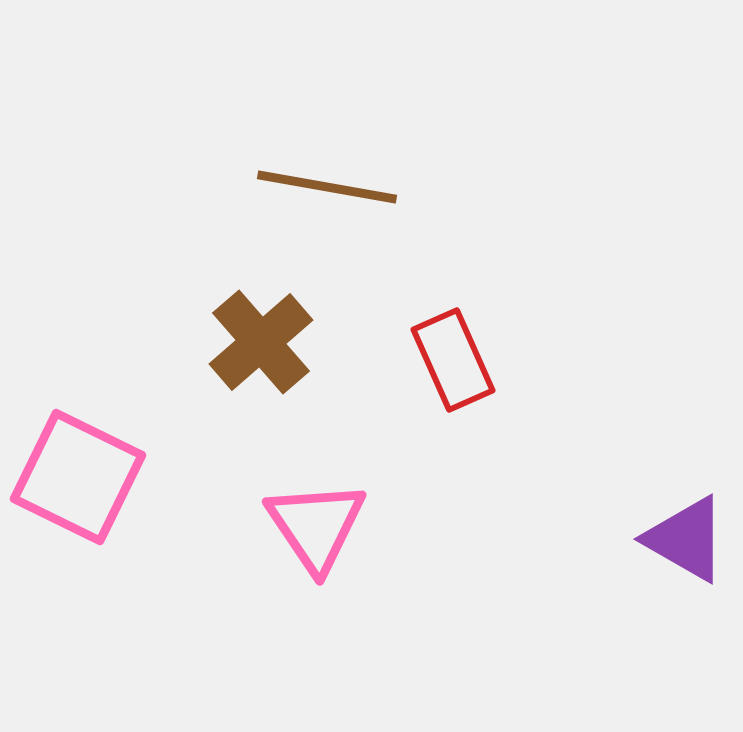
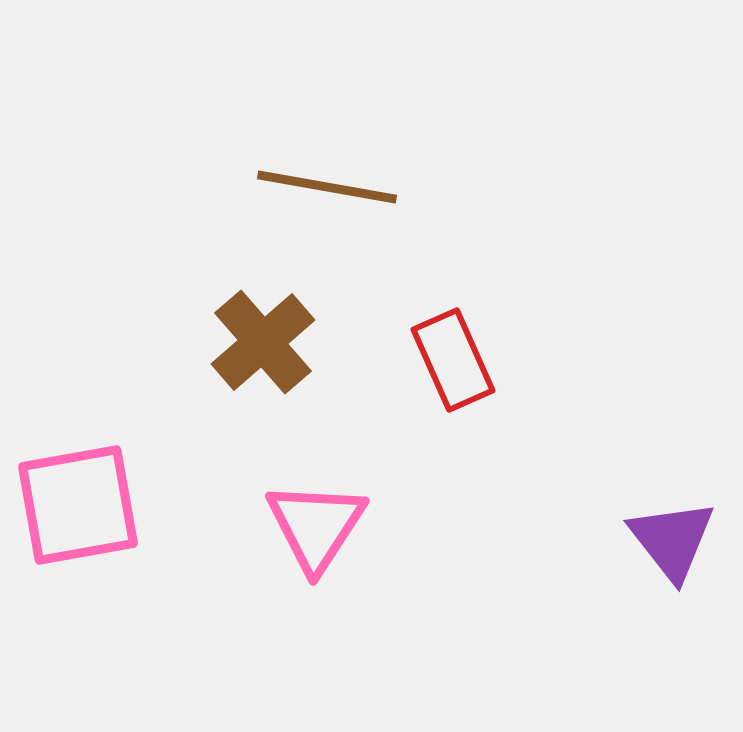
brown cross: moved 2 px right
pink square: moved 28 px down; rotated 36 degrees counterclockwise
pink triangle: rotated 7 degrees clockwise
purple triangle: moved 14 px left, 1 px down; rotated 22 degrees clockwise
